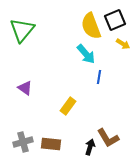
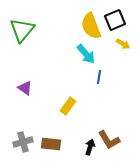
brown L-shape: moved 1 px right, 2 px down
